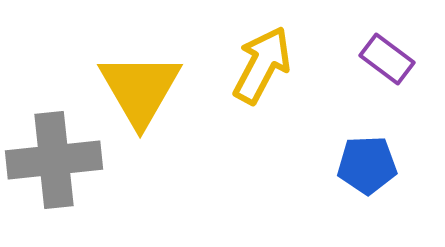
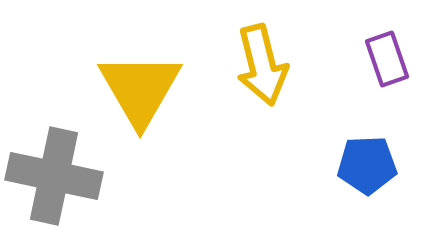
purple rectangle: rotated 34 degrees clockwise
yellow arrow: rotated 138 degrees clockwise
gray cross: moved 16 px down; rotated 18 degrees clockwise
